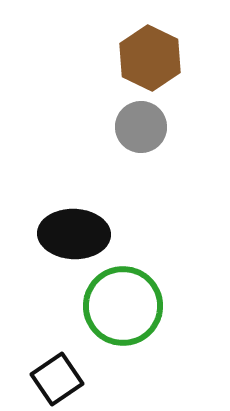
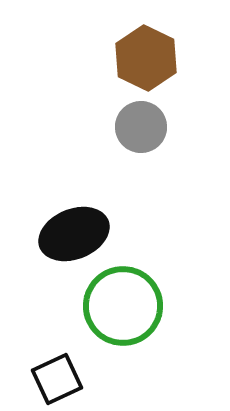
brown hexagon: moved 4 px left
black ellipse: rotated 24 degrees counterclockwise
black square: rotated 9 degrees clockwise
